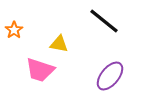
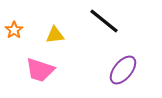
yellow triangle: moved 4 px left, 9 px up; rotated 18 degrees counterclockwise
purple ellipse: moved 13 px right, 6 px up
